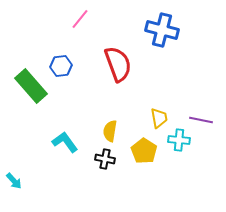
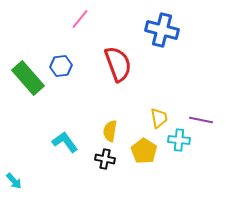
green rectangle: moved 3 px left, 8 px up
